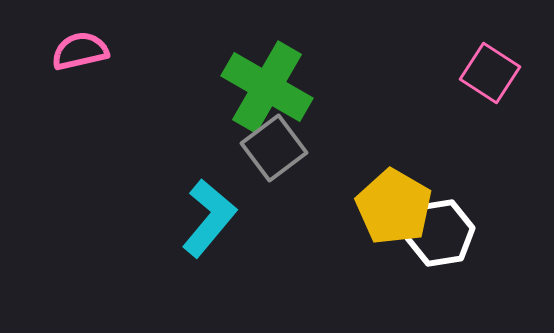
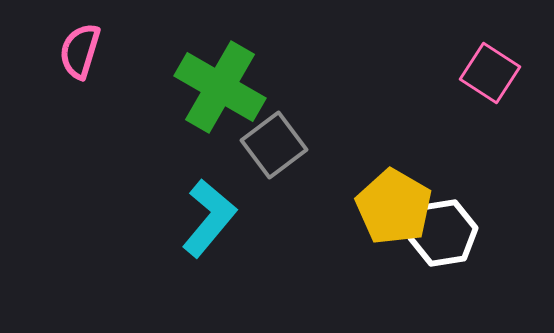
pink semicircle: rotated 60 degrees counterclockwise
green cross: moved 47 px left
gray square: moved 3 px up
white hexagon: moved 3 px right
